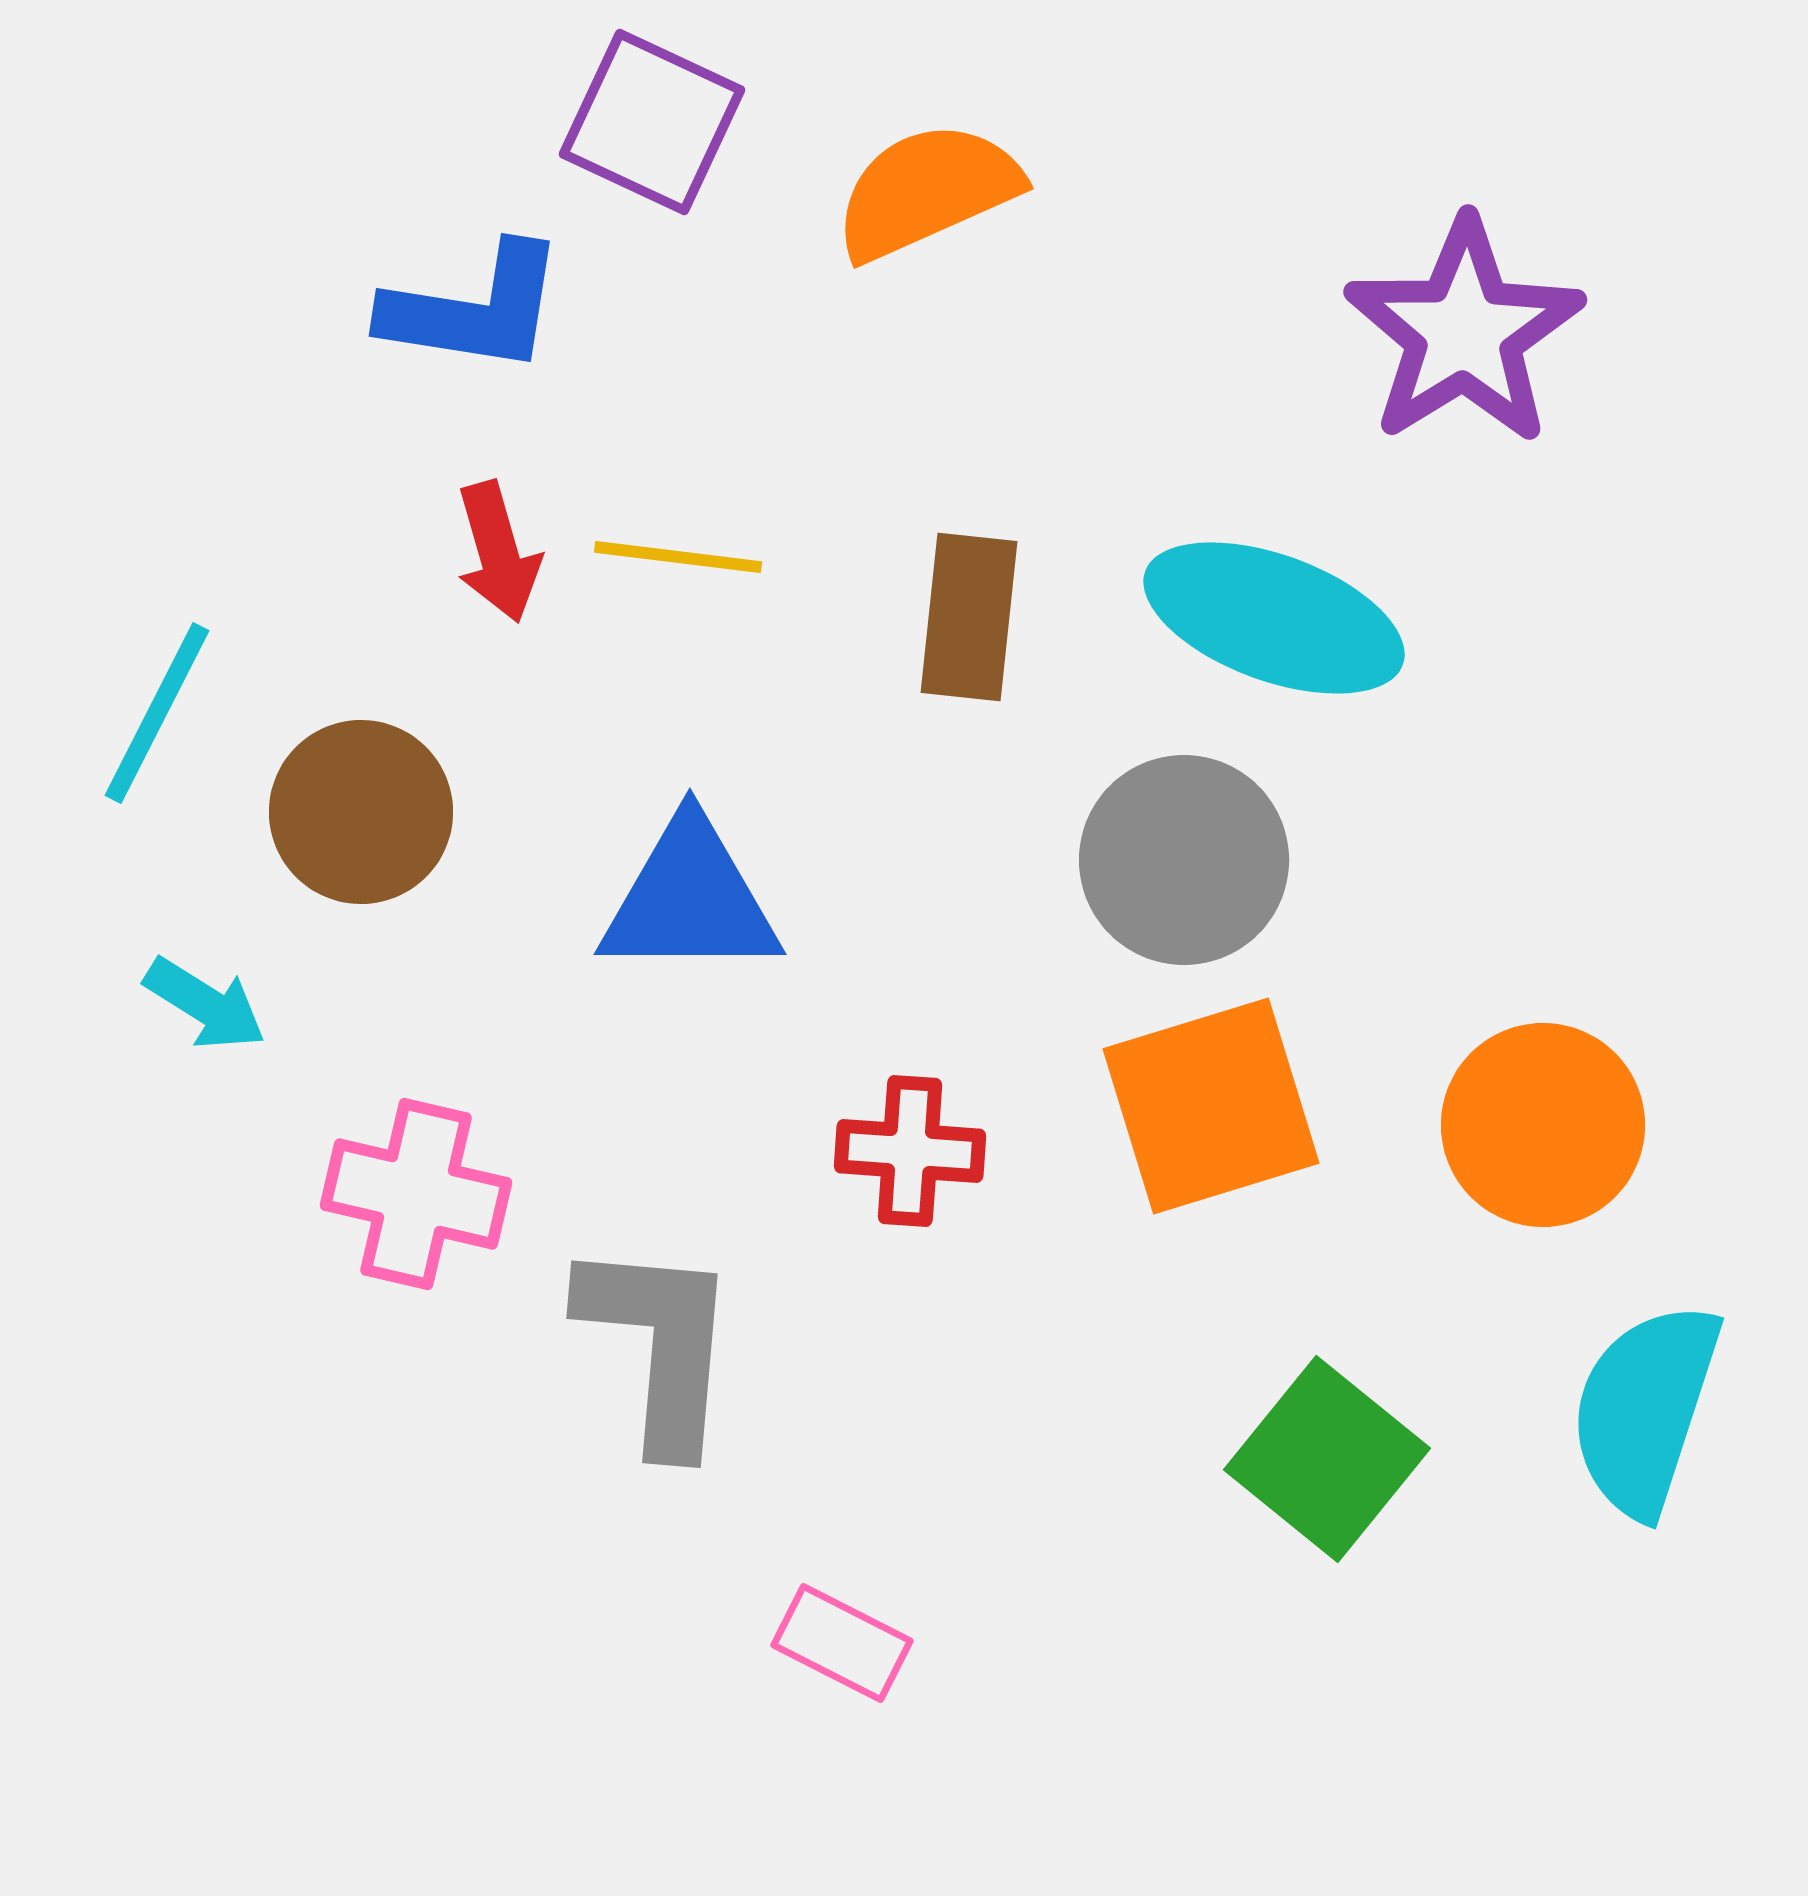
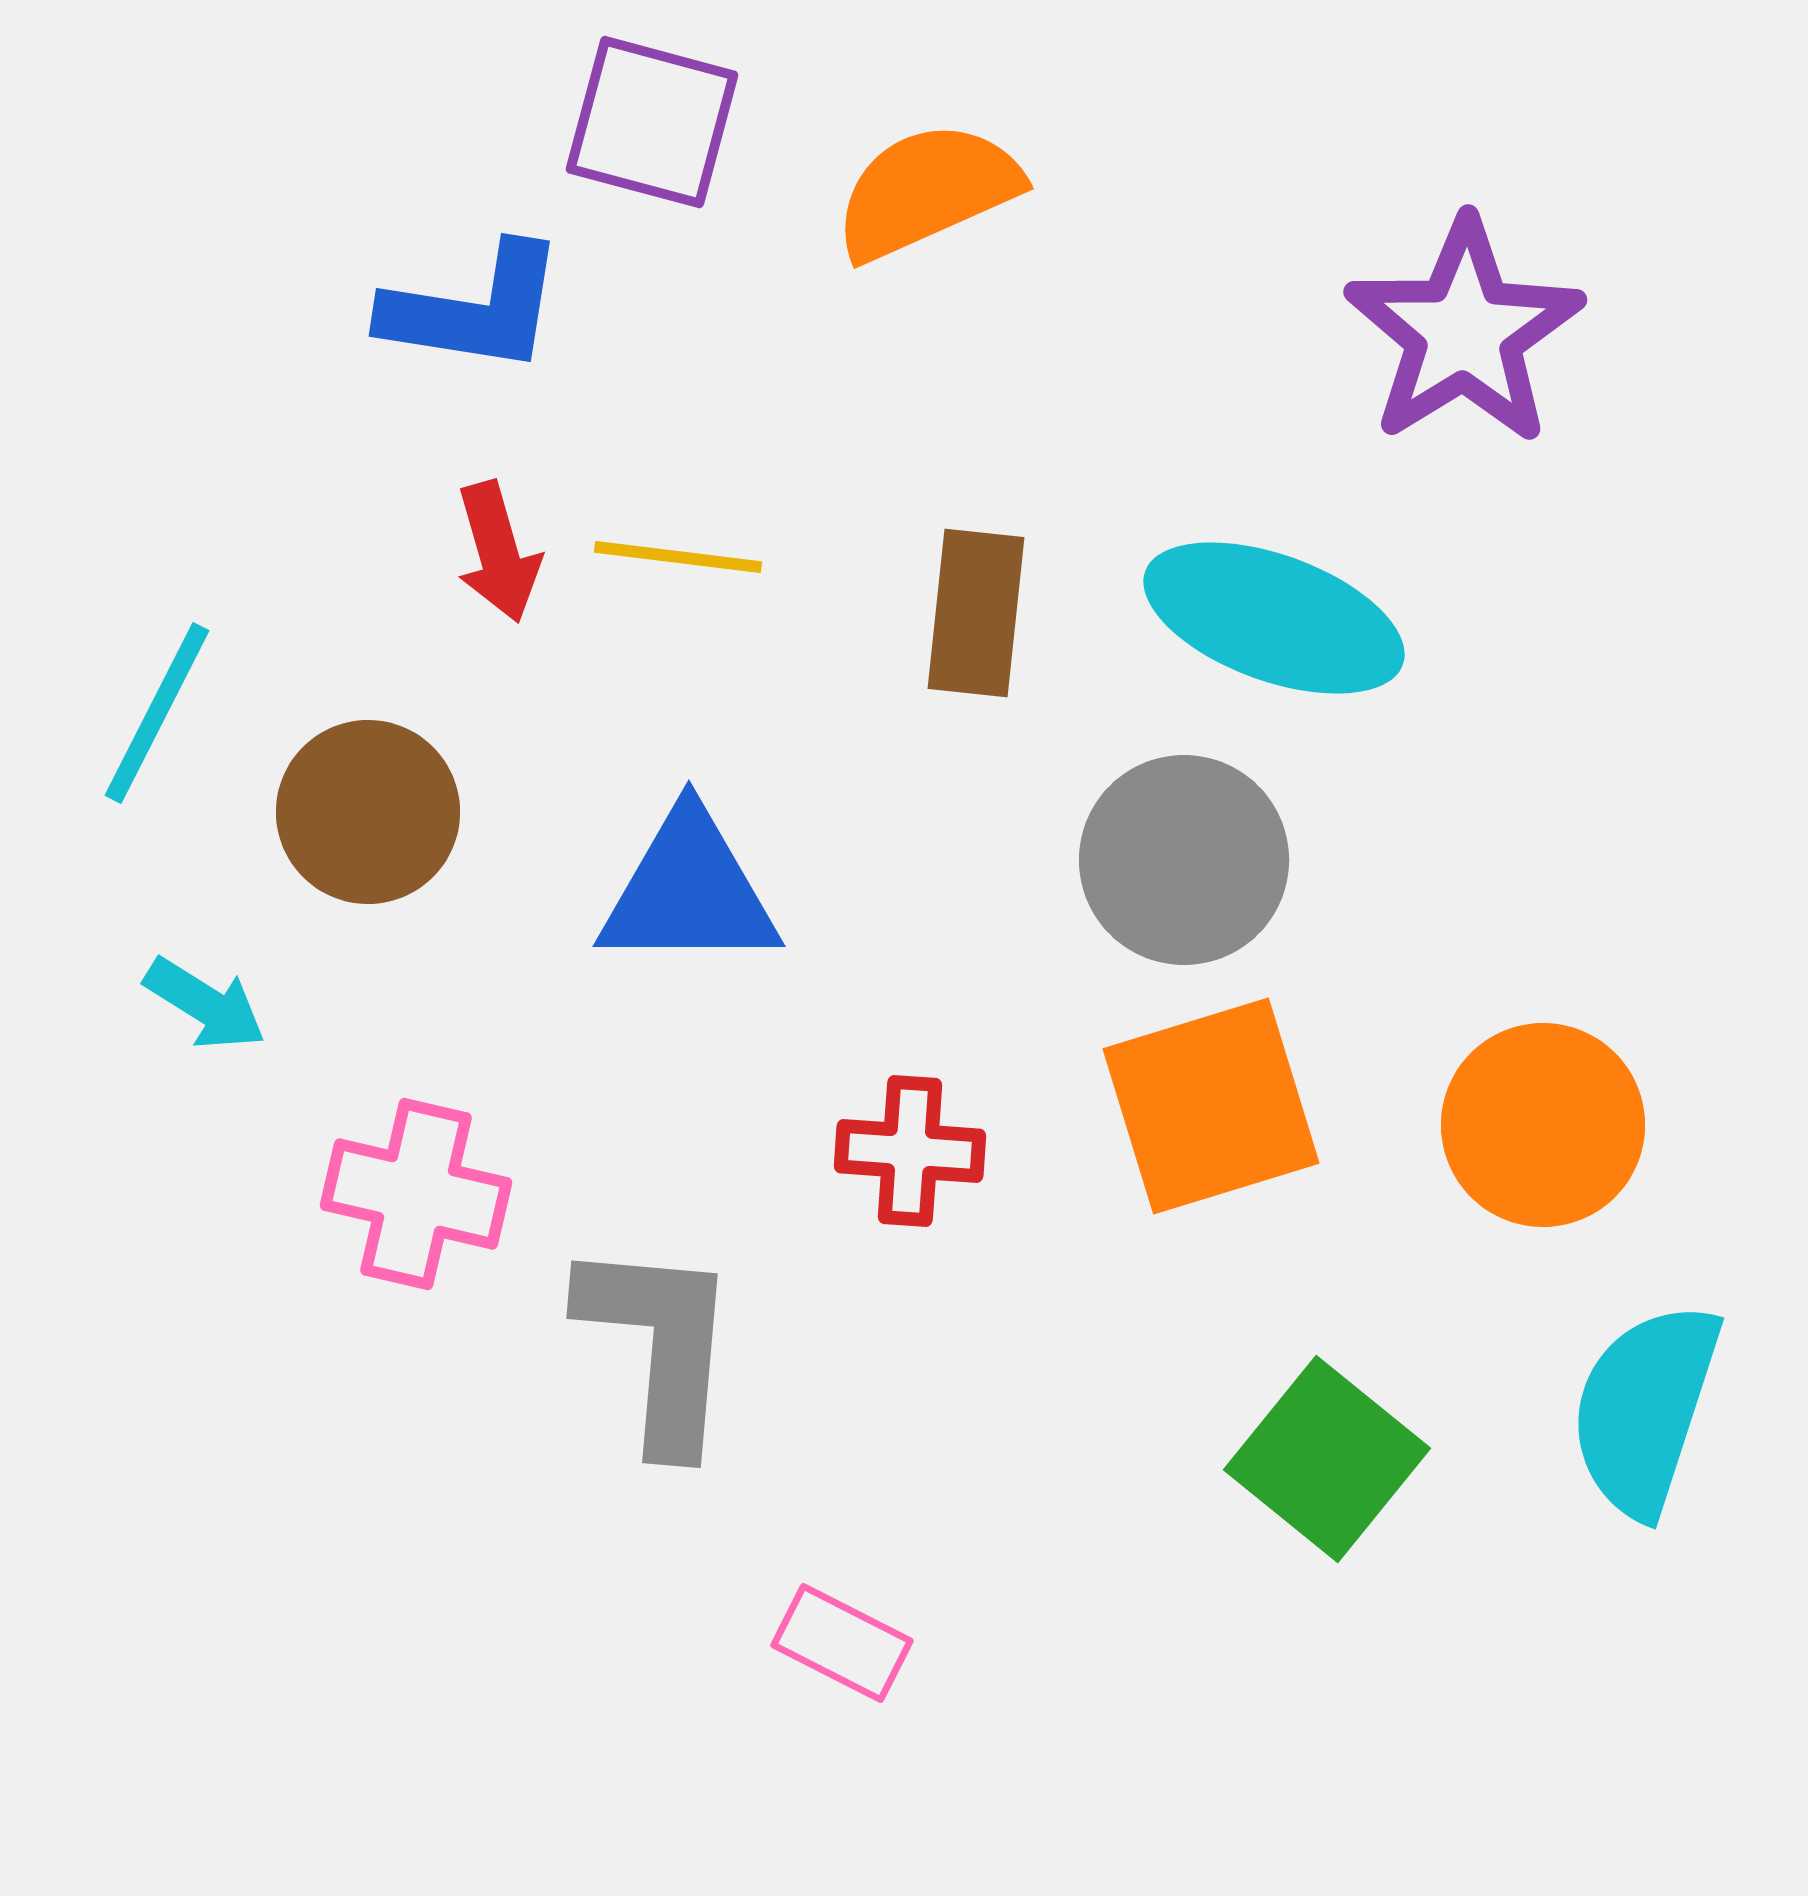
purple square: rotated 10 degrees counterclockwise
brown rectangle: moved 7 px right, 4 px up
brown circle: moved 7 px right
blue triangle: moved 1 px left, 8 px up
